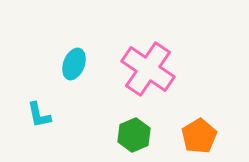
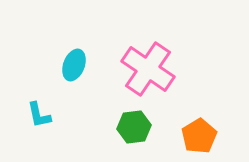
cyan ellipse: moved 1 px down
green hexagon: moved 8 px up; rotated 16 degrees clockwise
